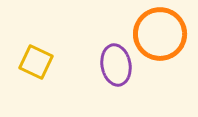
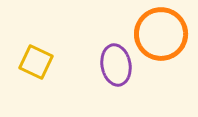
orange circle: moved 1 px right
